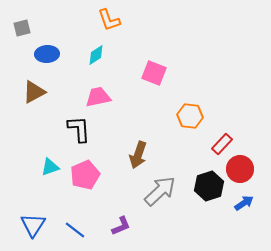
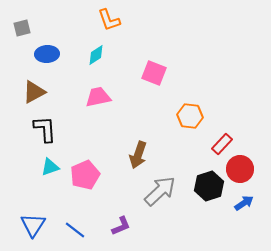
black L-shape: moved 34 px left
